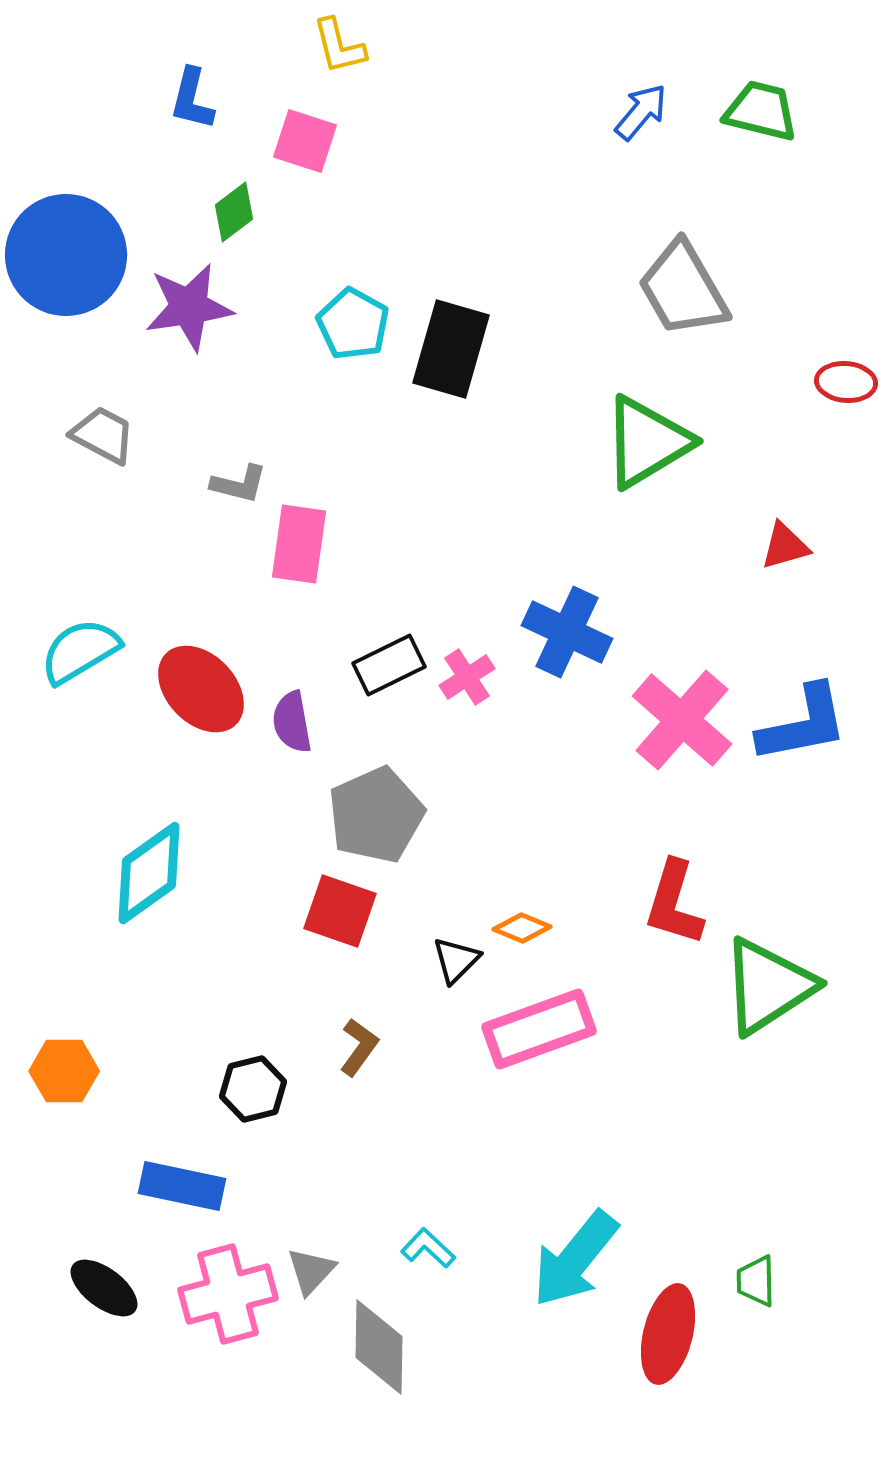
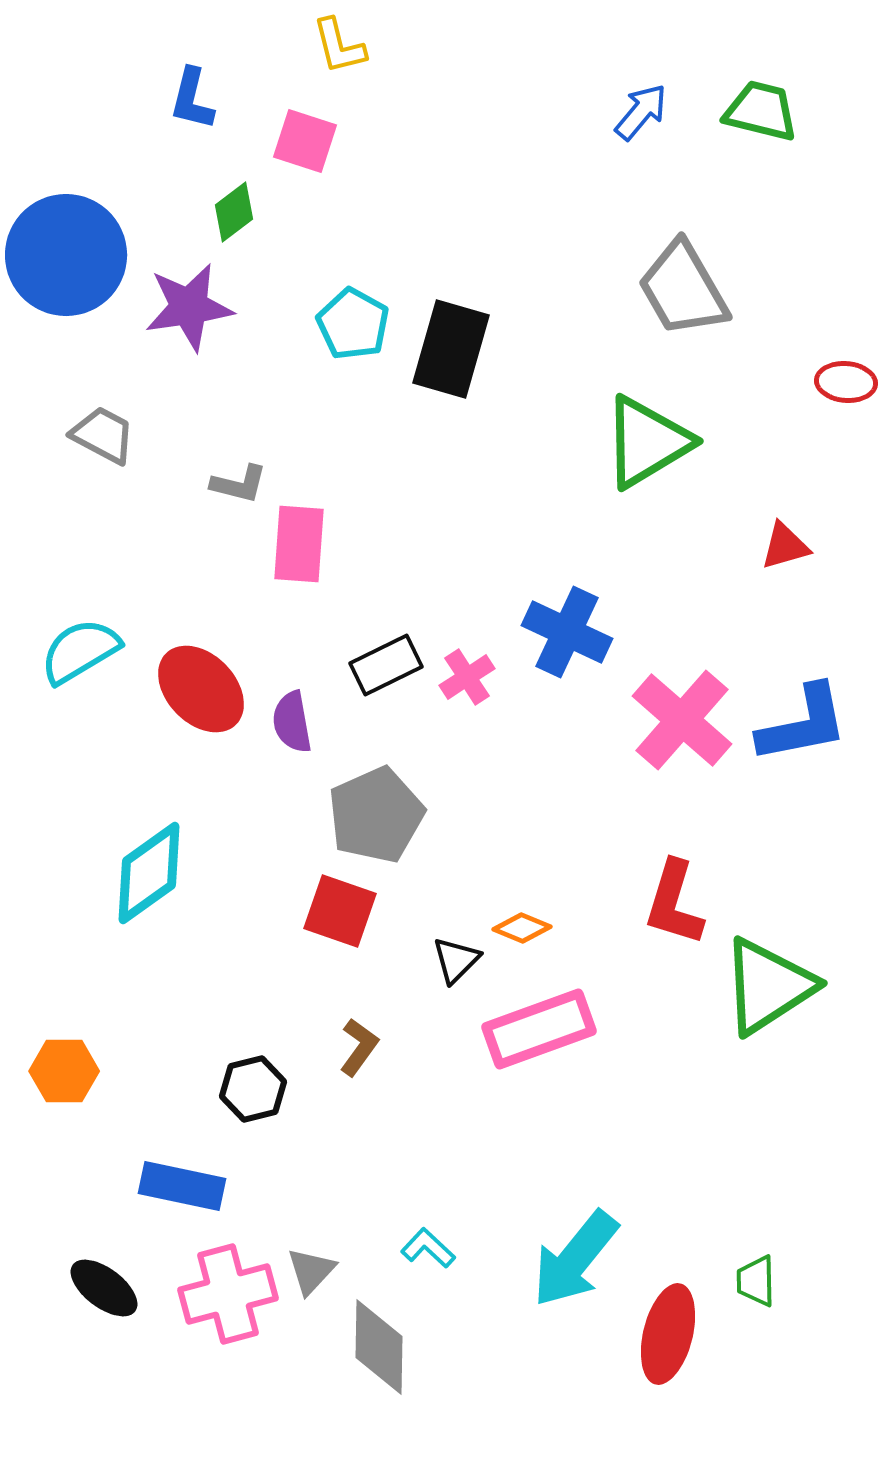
pink rectangle at (299, 544): rotated 4 degrees counterclockwise
black rectangle at (389, 665): moved 3 px left
